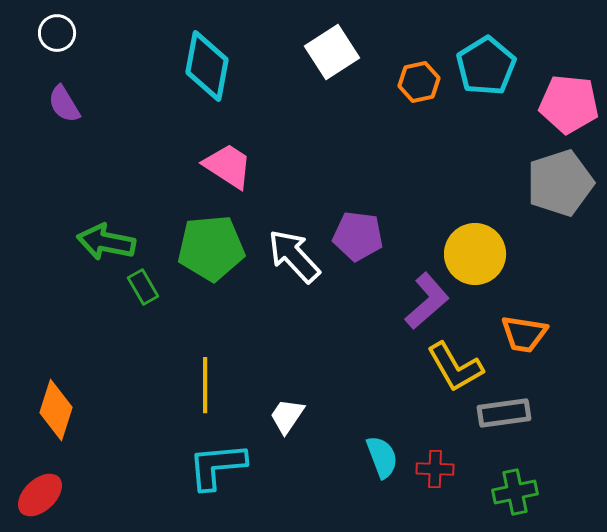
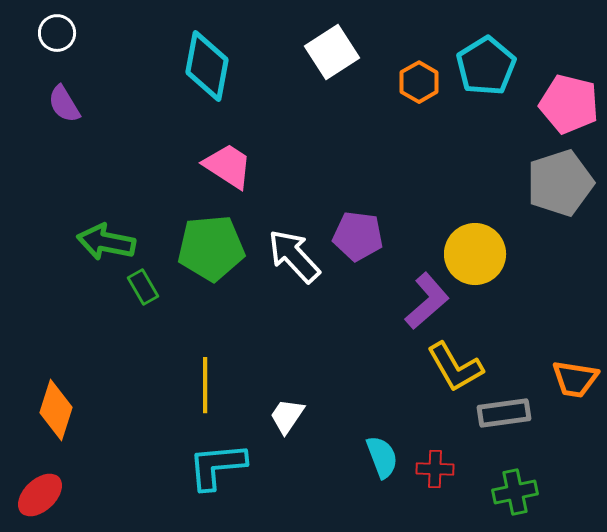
orange hexagon: rotated 18 degrees counterclockwise
pink pentagon: rotated 8 degrees clockwise
orange trapezoid: moved 51 px right, 45 px down
